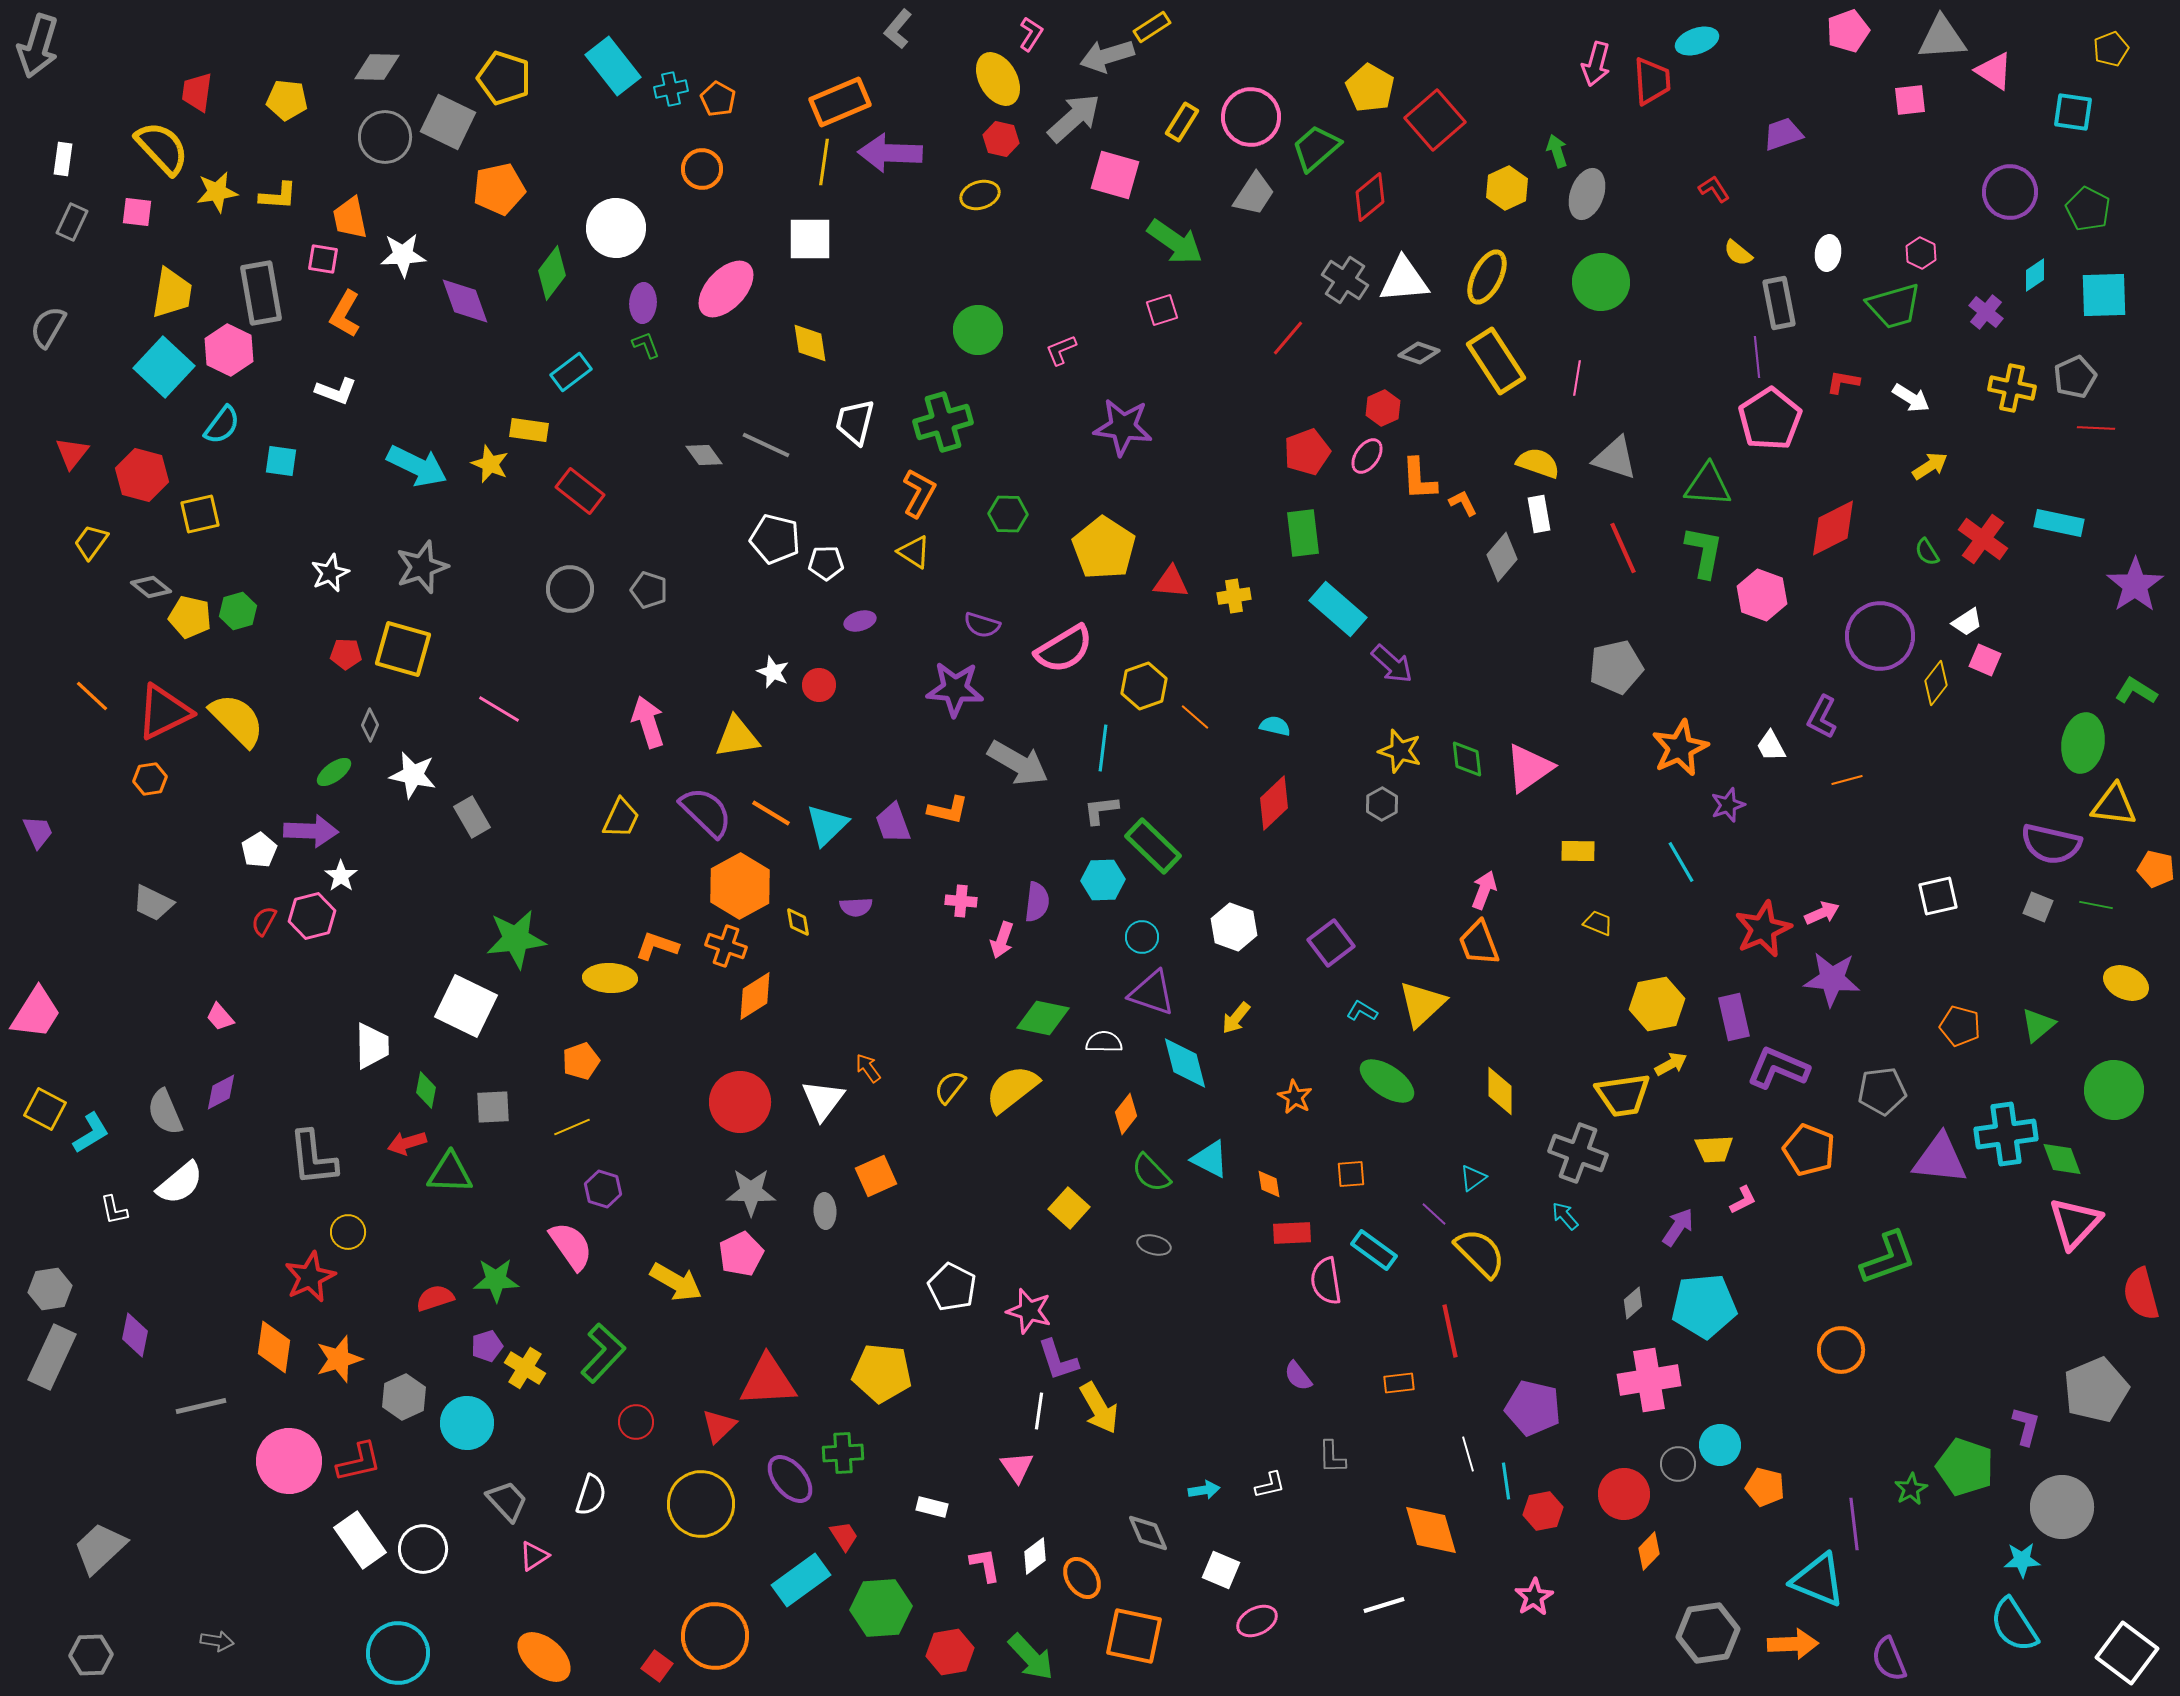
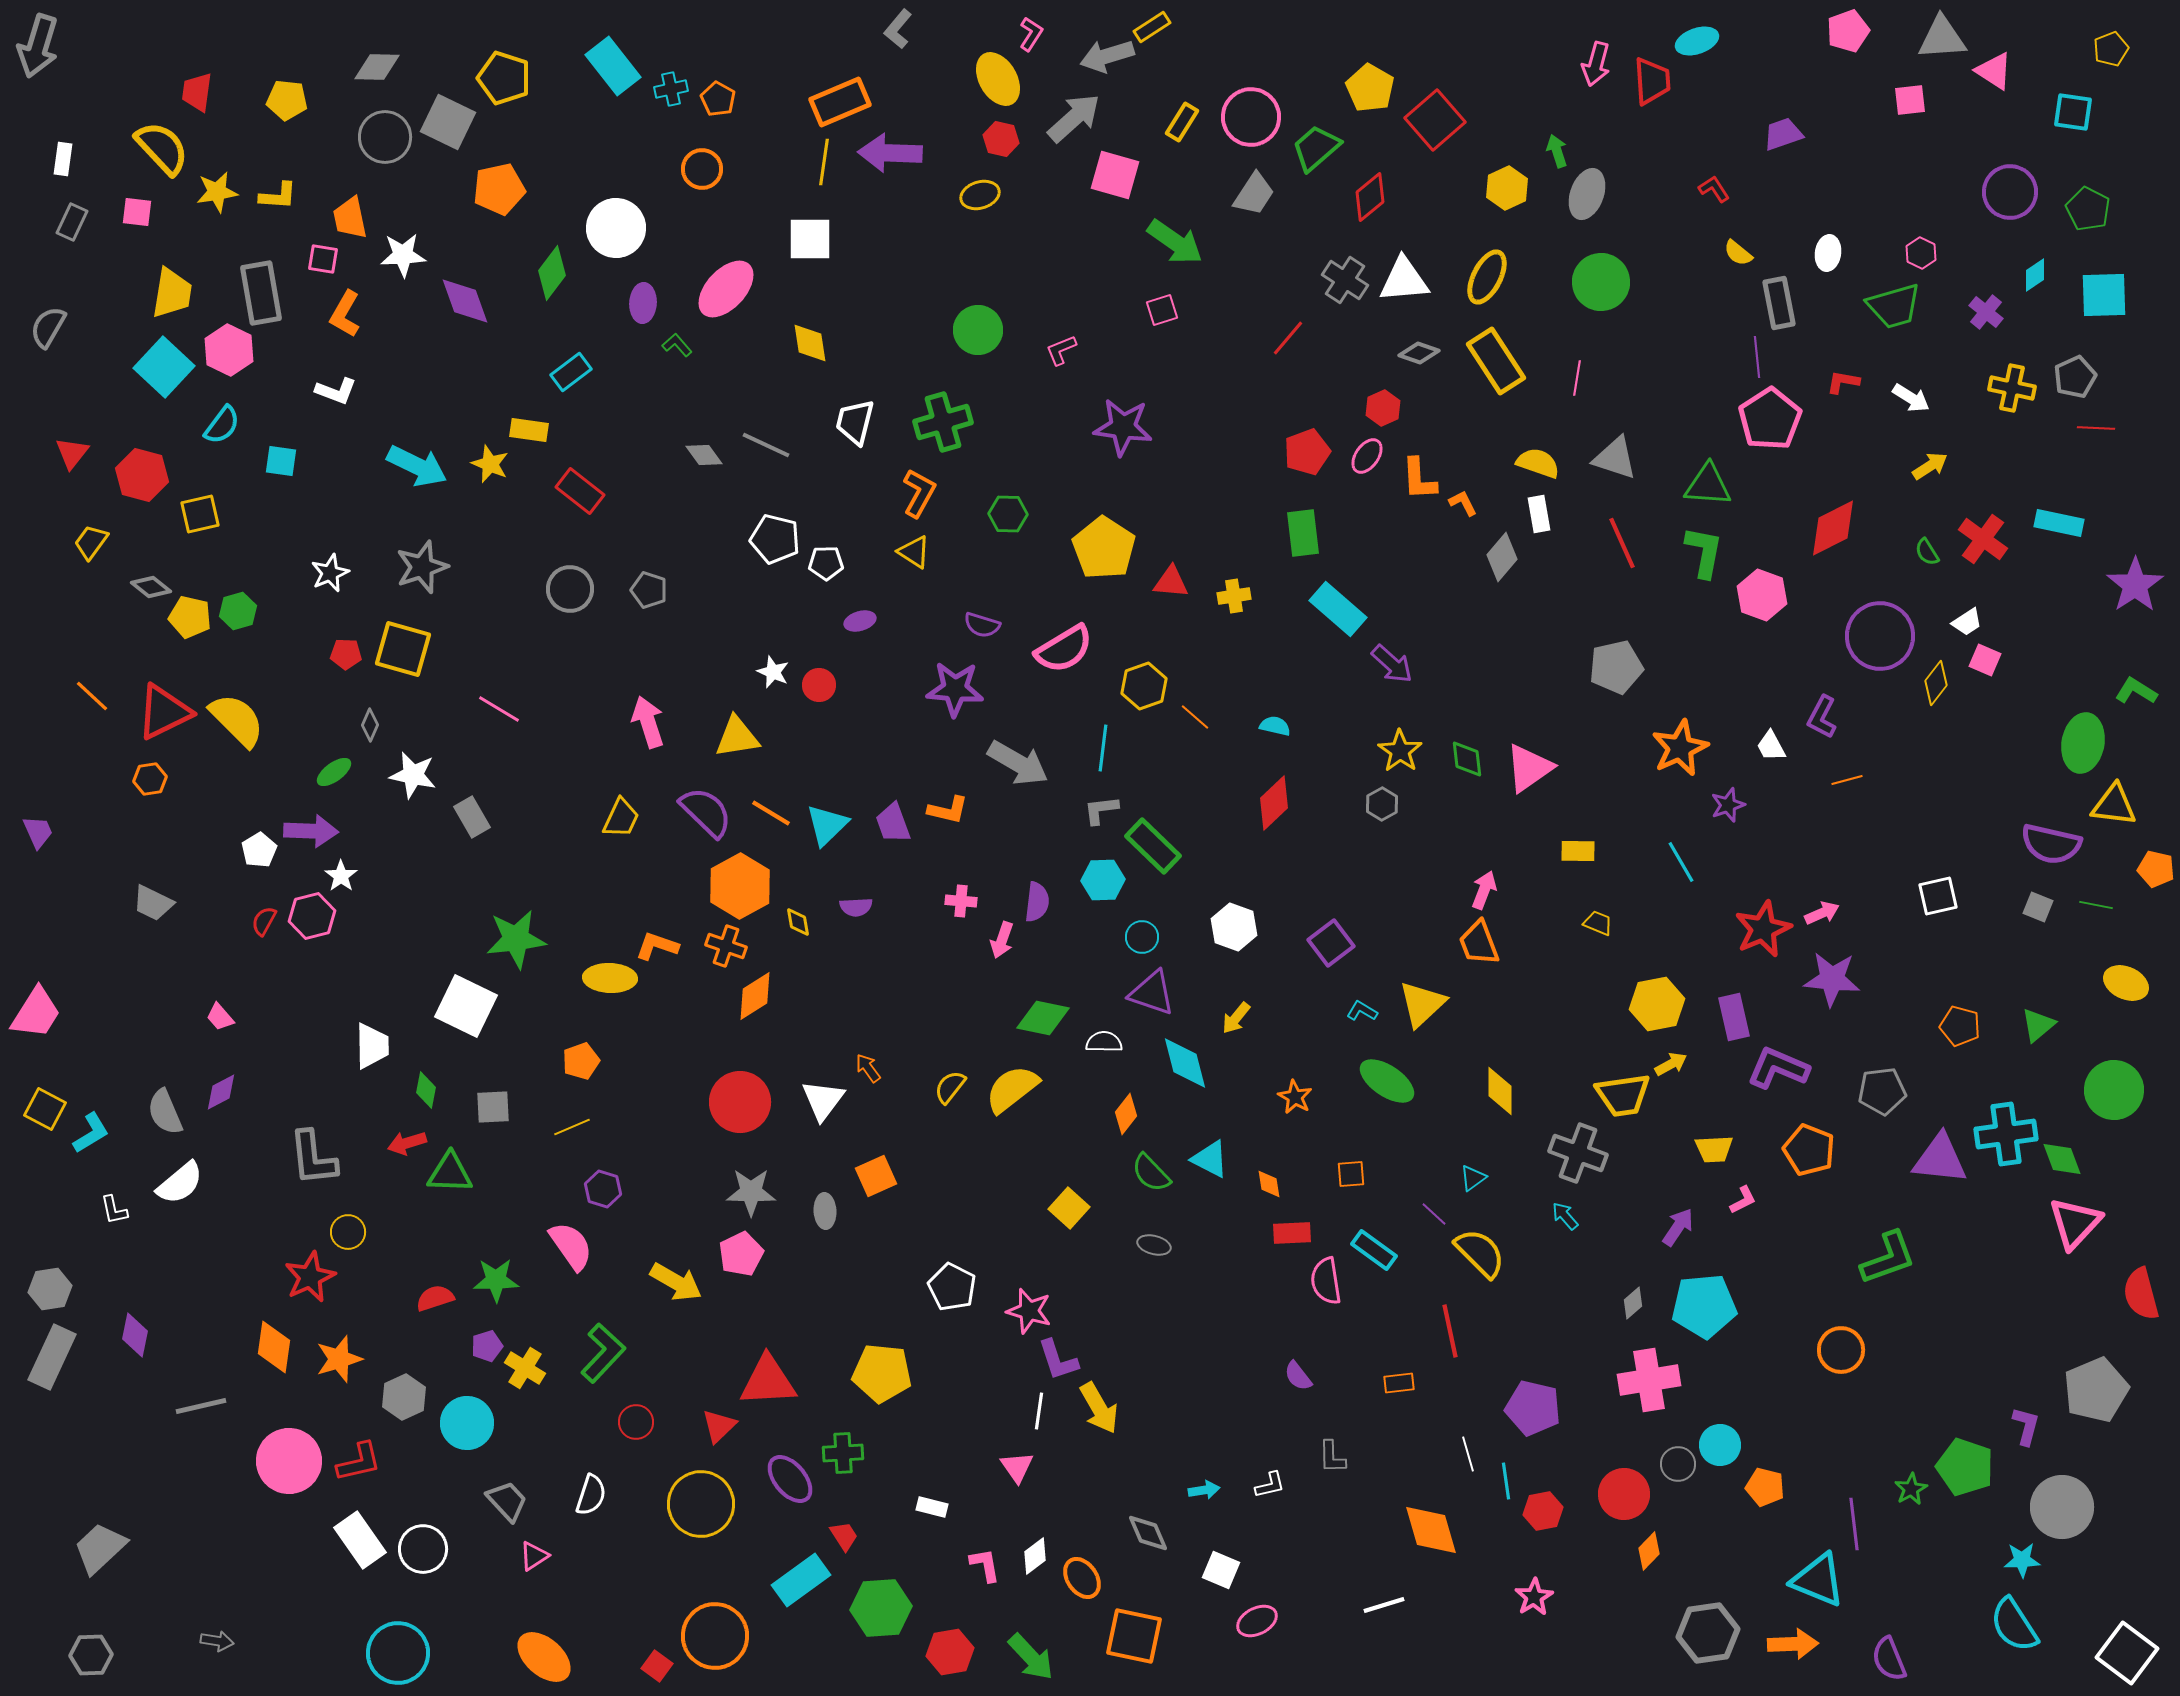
green L-shape at (646, 345): moved 31 px right; rotated 20 degrees counterclockwise
red line at (1623, 548): moved 1 px left, 5 px up
yellow star at (1400, 751): rotated 18 degrees clockwise
